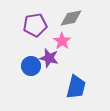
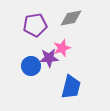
pink star: moved 7 px down; rotated 18 degrees clockwise
purple star: rotated 18 degrees counterclockwise
blue trapezoid: moved 5 px left
